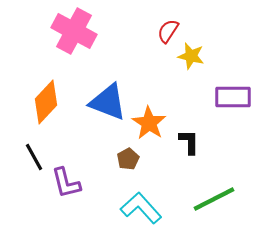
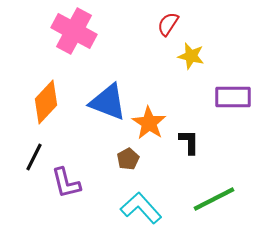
red semicircle: moved 7 px up
black line: rotated 56 degrees clockwise
